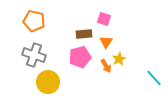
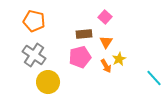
pink square: moved 1 px right, 2 px up; rotated 24 degrees clockwise
gray cross: rotated 15 degrees clockwise
